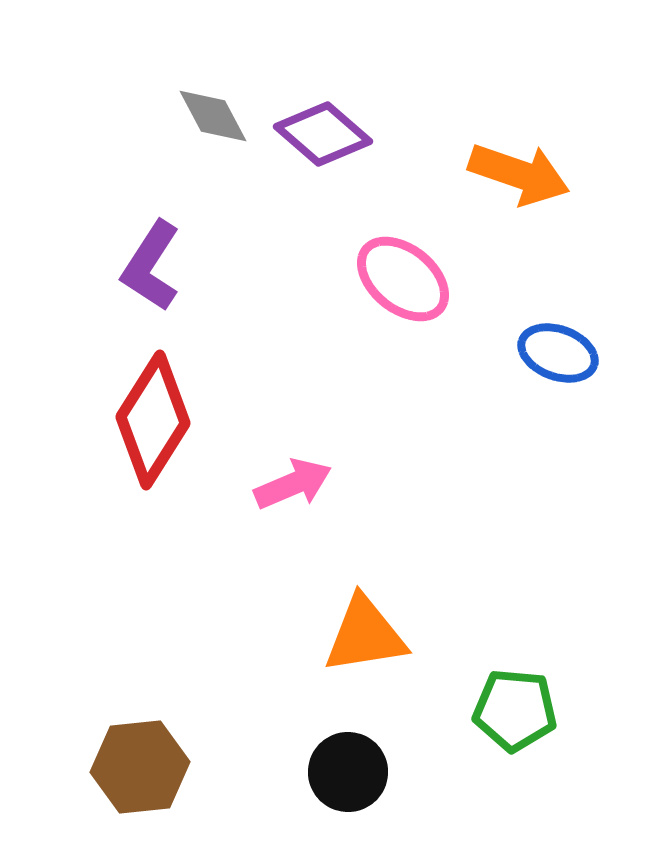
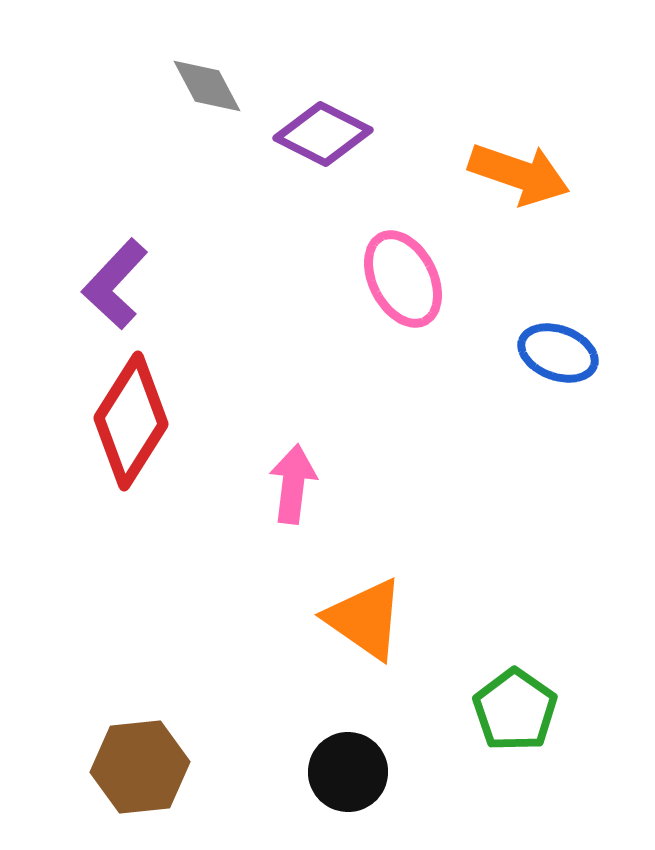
gray diamond: moved 6 px left, 30 px up
purple diamond: rotated 14 degrees counterclockwise
purple L-shape: moved 36 px left, 18 px down; rotated 10 degrees clockwise
pink ellipse: rotated 24 degrees clockwise
red diamond: moved 22 px left, 1 px down
pink arrow: rotated 60 degrees counterclockwise
orange triangle: moved 16 px up; rotated 44 degrees clockwise
green pentagon: rotated 30 degrees clockwise
